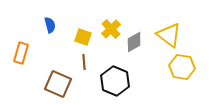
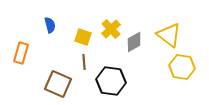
black hexagon: moved 4 px left; rotated 16 degrees counterclockwise
